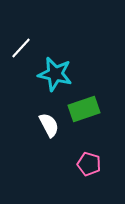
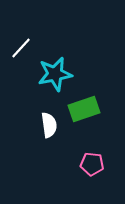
cyan star: rotated 24 degrees counterclockwise
white semicircle: rotated 20 degrees clockwise
pink pentagon: moved 3 px right; rotated 10 degrees counterclockwise
